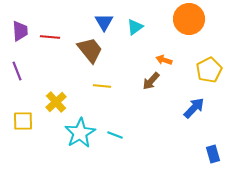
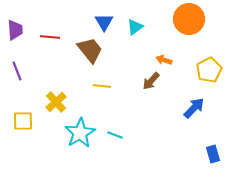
purple trapezoid: moved 5 px left, 1 px up
